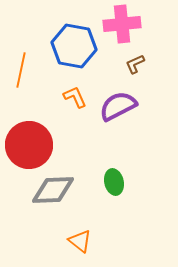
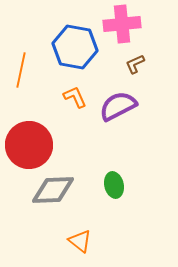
blue hexagon: moved 1 px right, 1 px down
green ellipse: moved 3 px down
